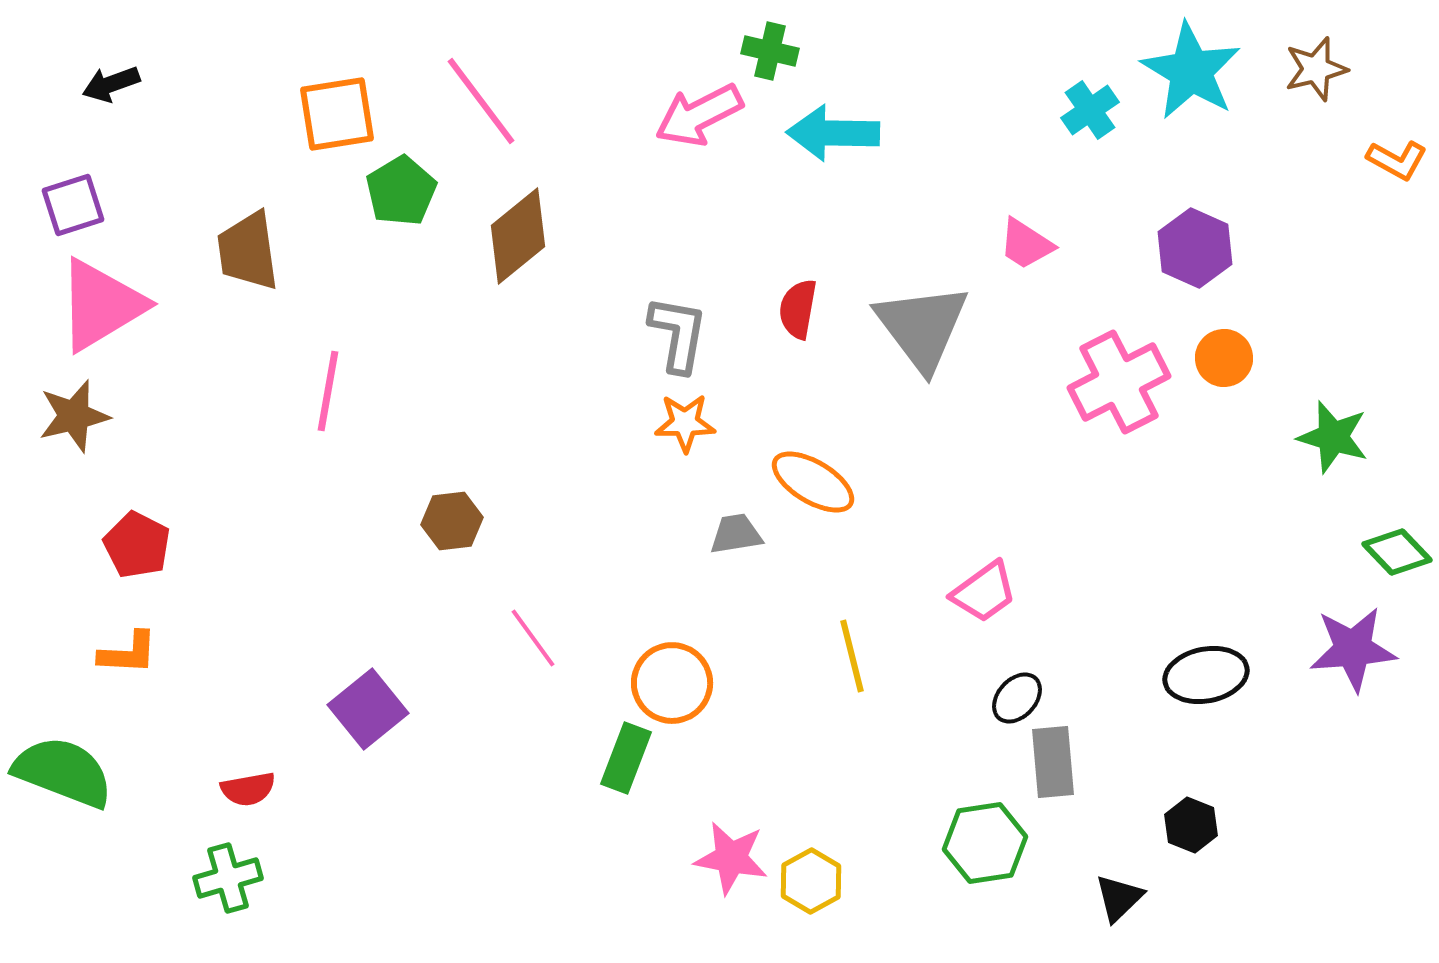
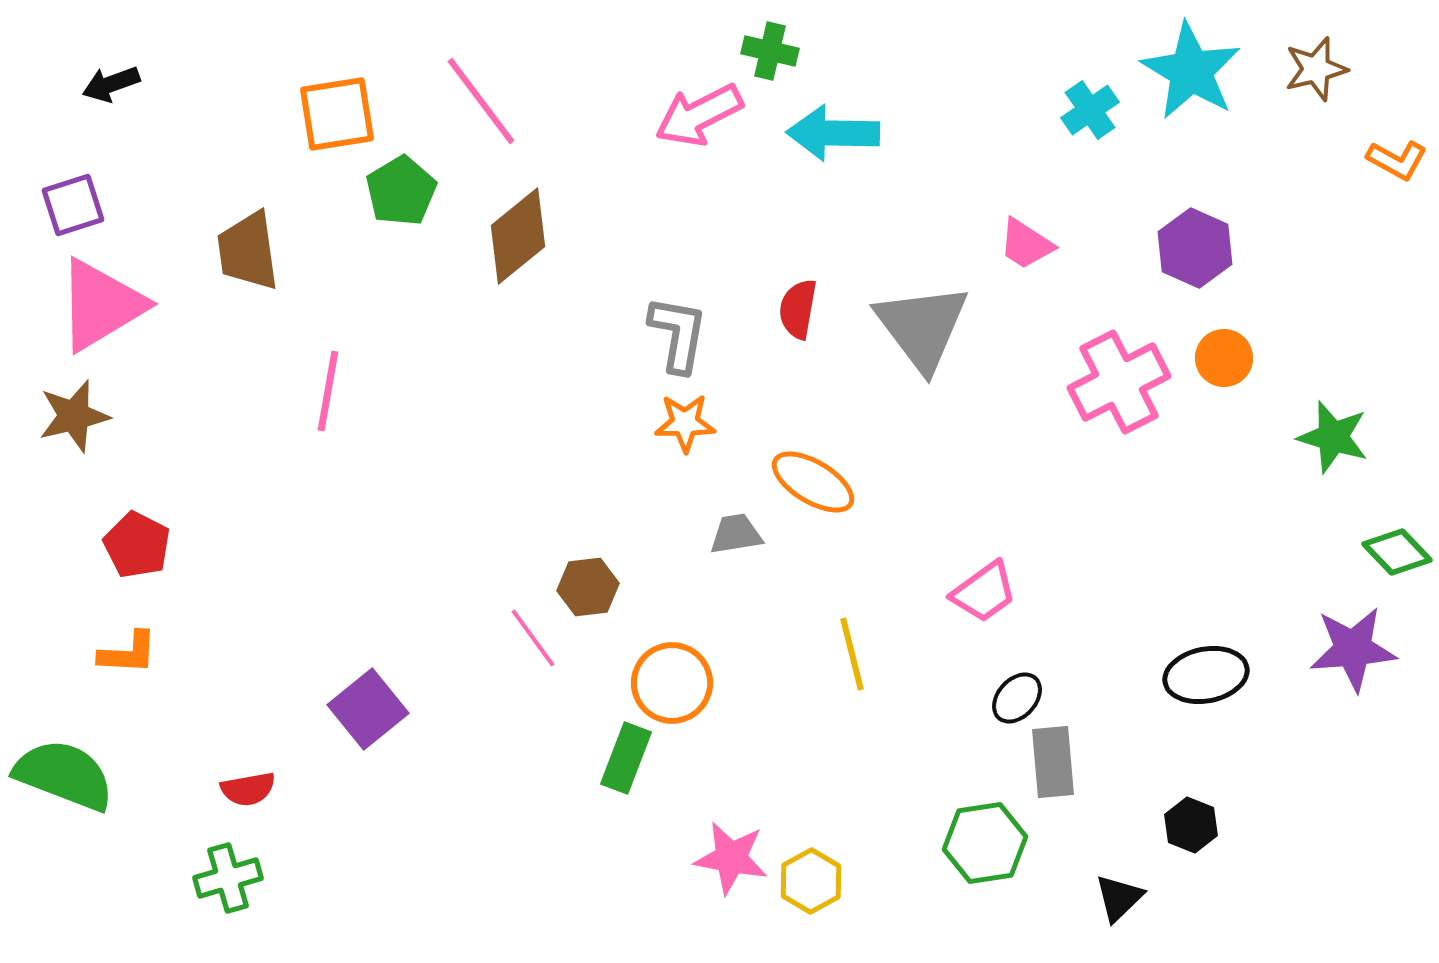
brown hexagon at (452, 521): moved 136 px right, 66 px down
yellow line at (852, 656): moved 2 px up
green semicircle at (63, 772): moved 1 px right, 3 px down
